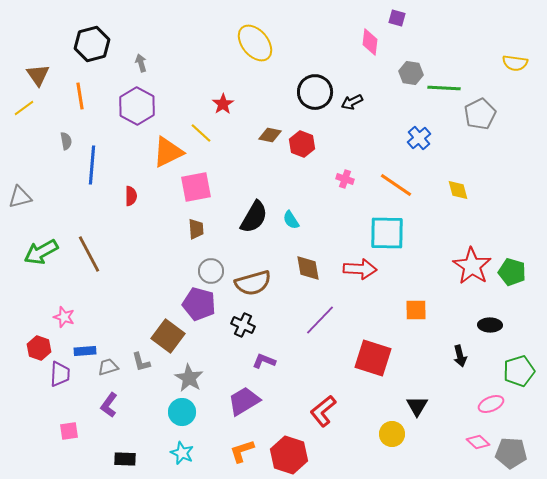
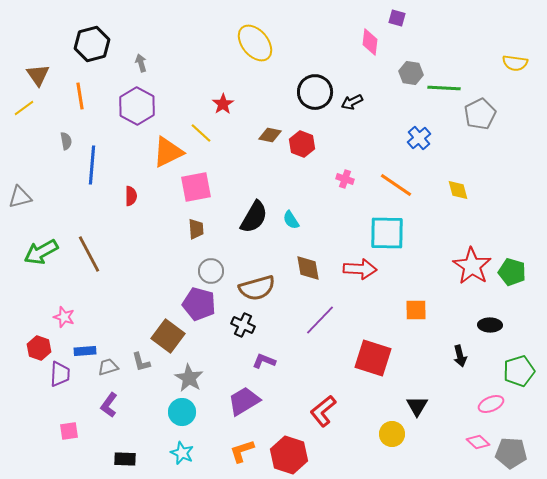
brown semicircle at (253, 283): moved 4 px right, 5 px down
